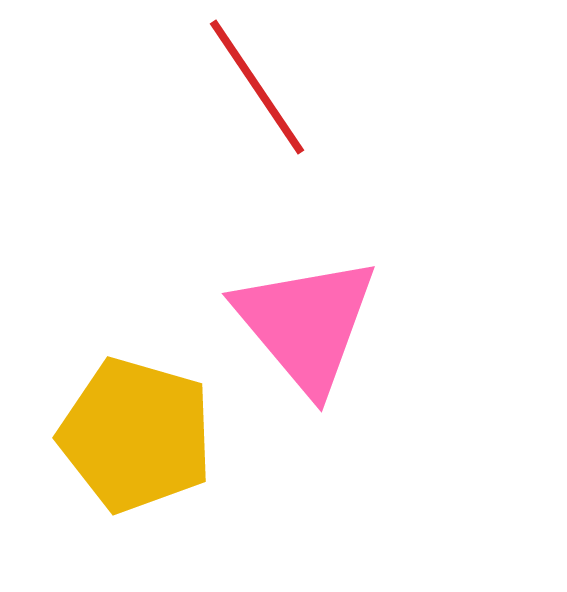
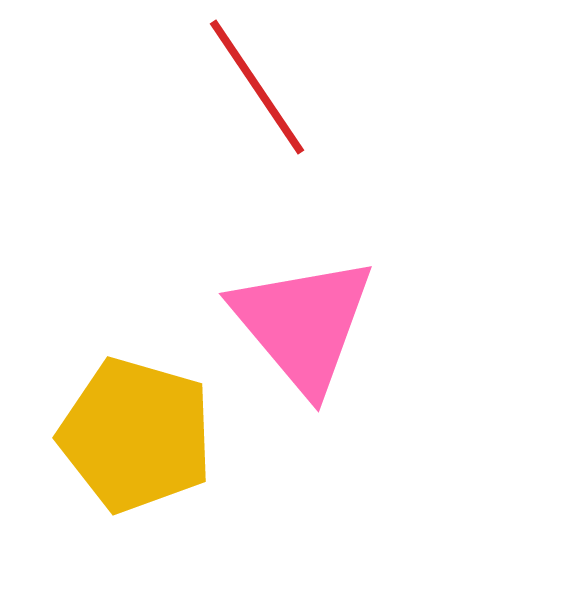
pink triangle: moved 3 px left
